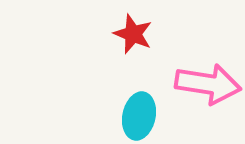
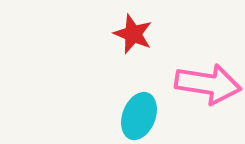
cyan ellipse: rotated 9 degrees clockwise
